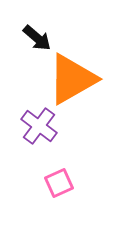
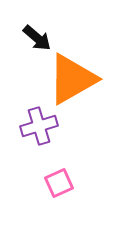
purple cross: rotated 36 degrees clockwise
